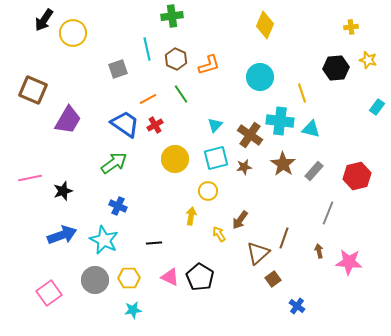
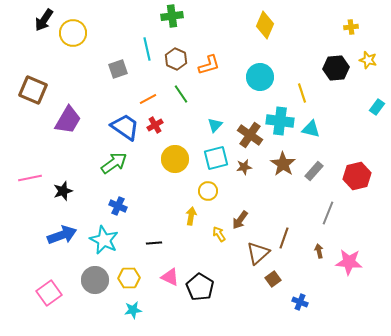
blue trapezoid at (125, 124): moved 3 px down
black pentagon at (200, 277): moved 10 px down
blue cross at (297, 306): moved 3 px right, 4 px up; rotated 14 degrees counterclockwise
